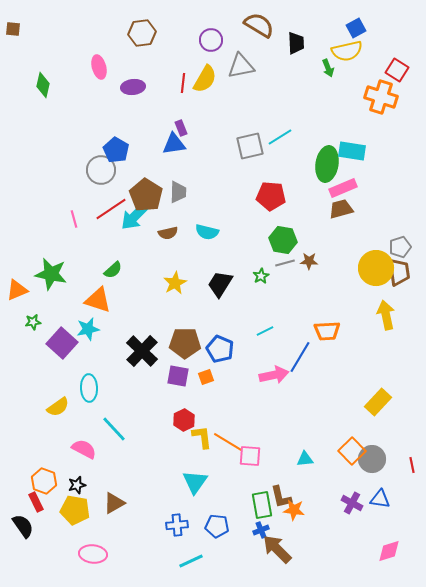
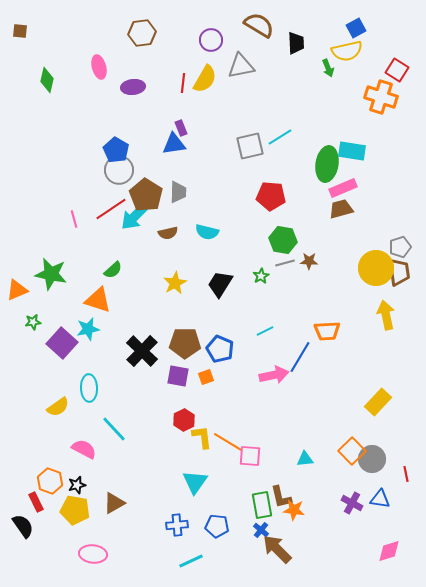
brown square at (13, 29): moved 7 px right, 2 px down
green diamond at (43, 85): moved 4 px right, 5 px up
gray circle at (101, 170): moved 18 px right
red line at (412, 465): moved 6 px left, 9 px down
orange hexagon at (44, 481): moved 6 px right
blue cross at (261, 530): rotated 28 degrees counterclockwise
